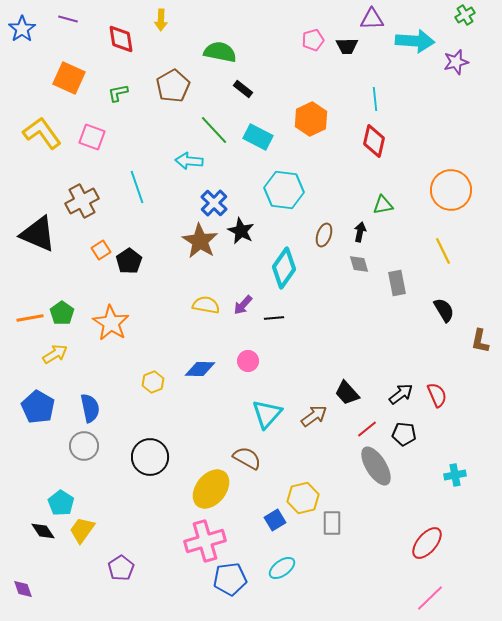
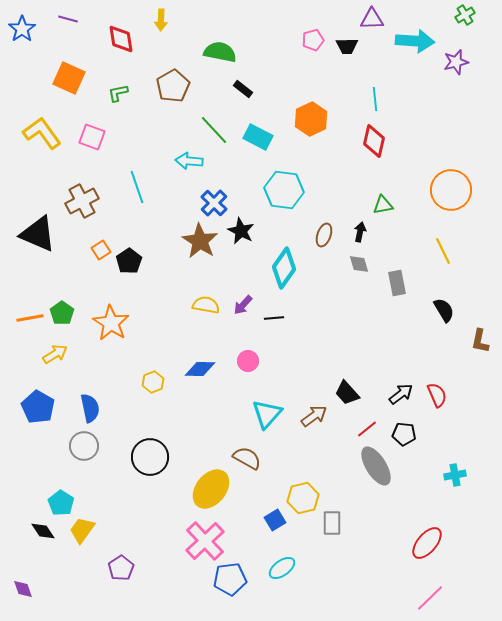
pink cross at (205, 541): rotated 27 degrees counterclockwise
